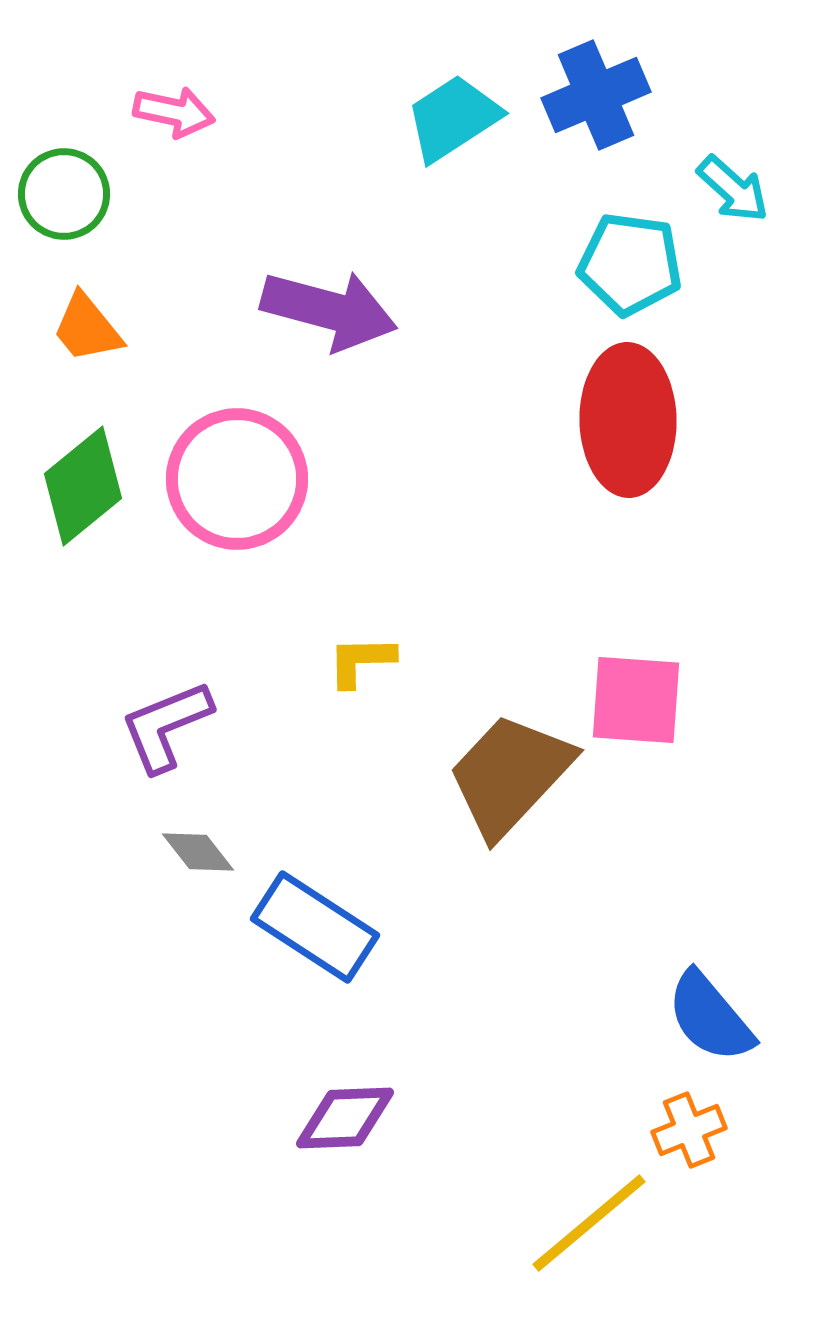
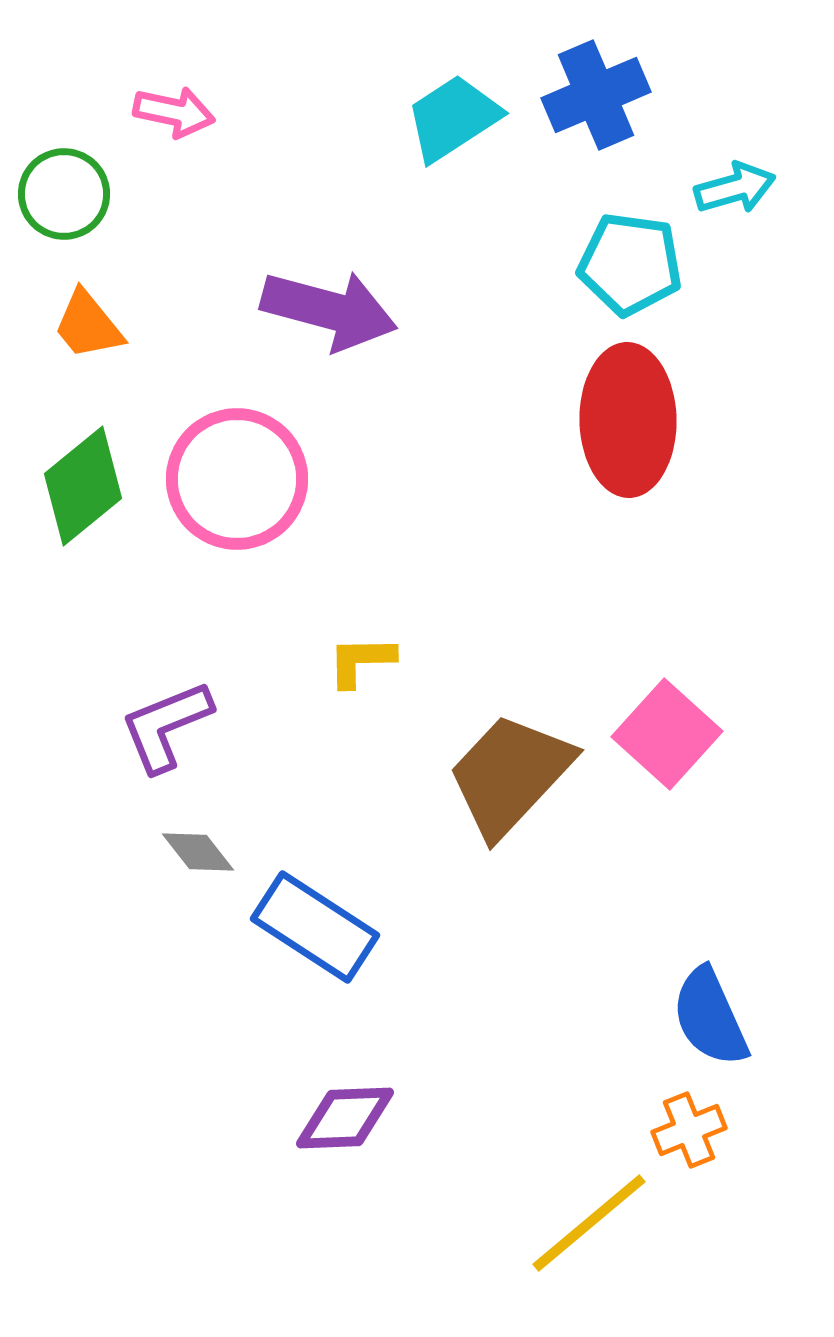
cyan arrow: moved 2 px right, 1 px up; rotated 58 degrees counterclockwise
orange trapezoid: moved 1 px right, 3 px up
pink square: moved 31 px right, 34 px down; rotated 38 degrees clockwise
blue semicircle: rotated 16 degrees clockwise
